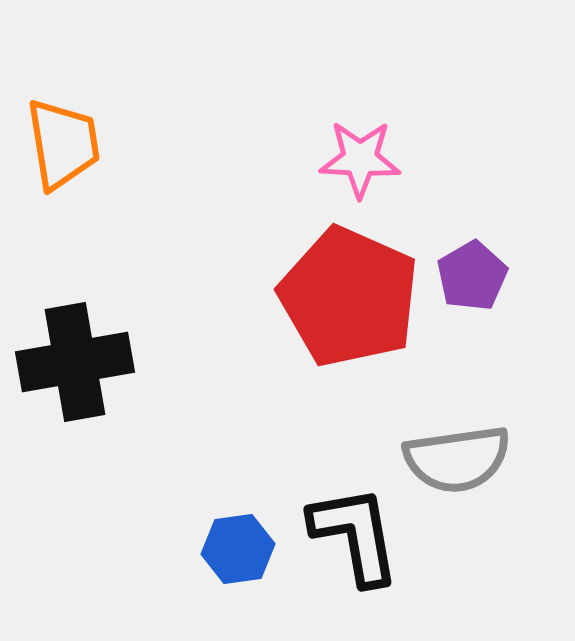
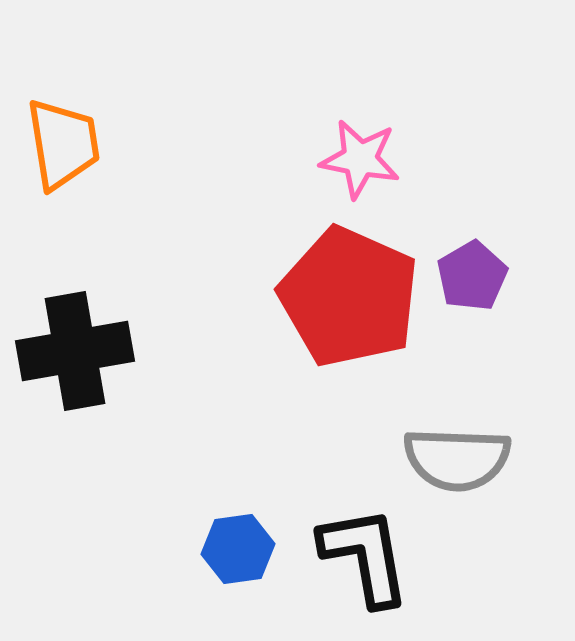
pink star: rotated 8 degrees clockwise
black cross: moved 11 px up
gray semicircle: rotated 10 degrees clockwise
black L-shape: moved 10 px right, 21 px down
